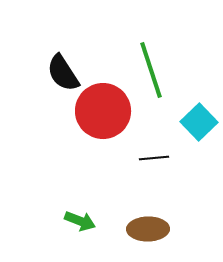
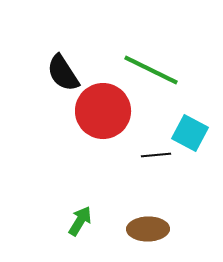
green line: rotated 46 degrees counterclockwise
cyan square: moved 9 px left, 11 px down; rotated 18 degrees counterclockwise
black line: moved 2 px right, 3 px up
green arrow: rotated 80 degrees counterclockwise
